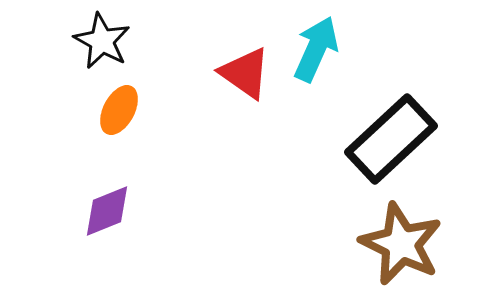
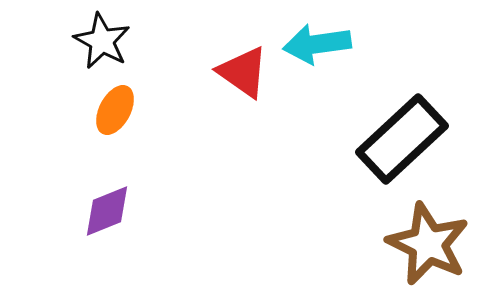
cyan arrow: moved 1 px right, 5 px up; rotated 122 degrees counterclockwise
red triangle: moved 2 px left, 1 px up
orange ellipse: moved 4 px left
black rectangle: moved 11 px right
brown star: moved 27 px right
